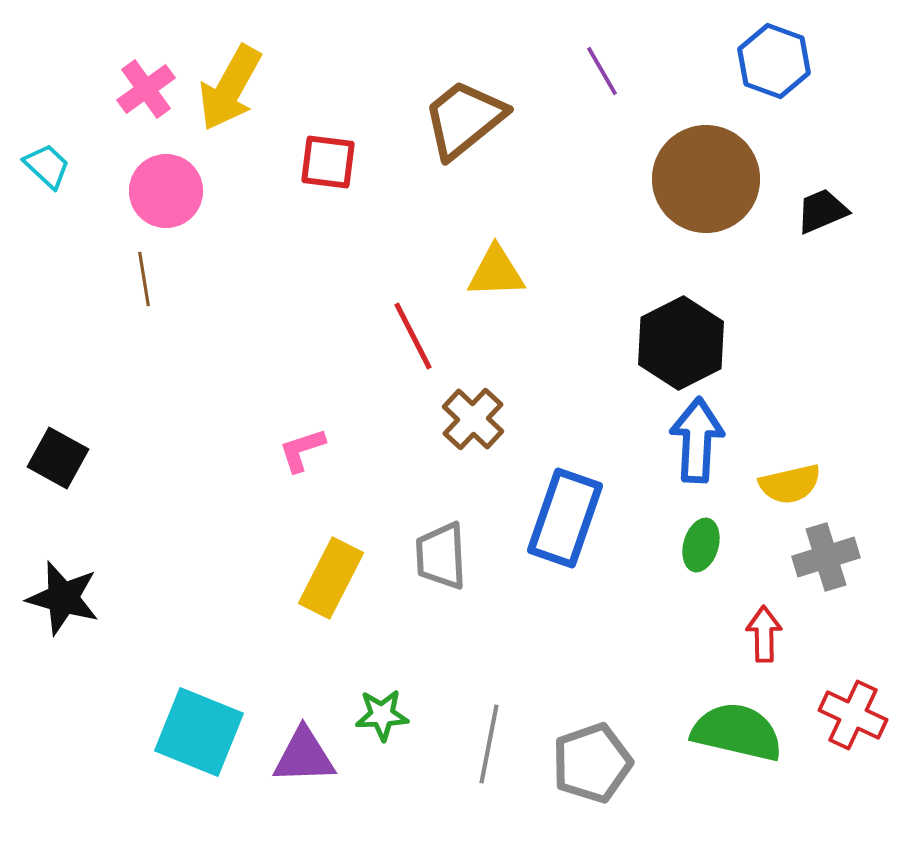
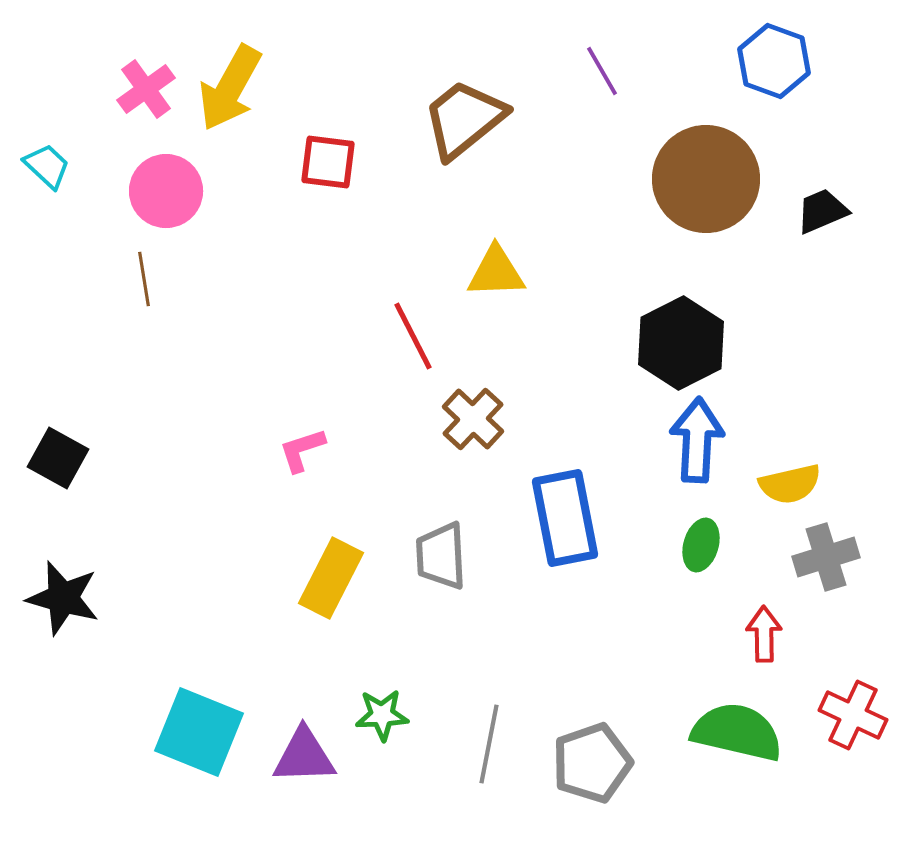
blue rectangle: rotated 30 degrees counterclockwise
